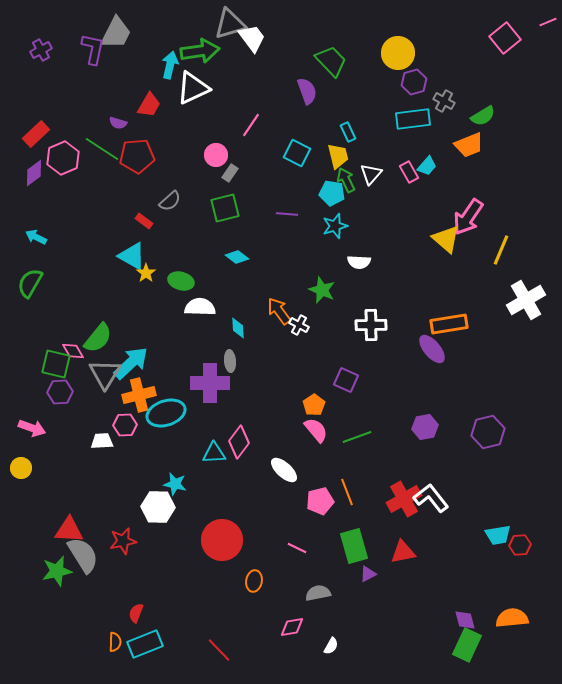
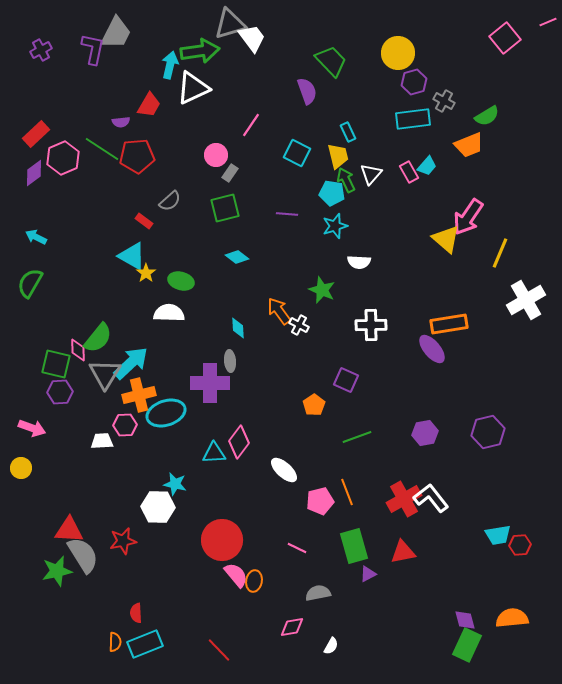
green semicircle at (483, 116): moved 4 px right
purple semicircle at (118, 123): moved 3 px right, 1 px up; rotated 24 degrees counterclockwise
yellow line at (501, 250): moved 1 px left, 3 px down
white semicircle at (200, 307): moved 31 px left, 6 px down
pink diamond at (73, 351): moved 5 px right, 1 px up; rotated 30 degrees clockwise
purple hexagon at (425, 427): moved 6 px down
pink semicircle at (316, 430): moved 80 px left, 145 px down
red semicircle at (136, 613): rotated 24 degrees counterclockwise
